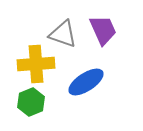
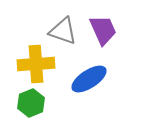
gray triangle: moved 3 px up
blue ellipse: moved 3 px right, 3 px up
green hexagon: moved 1 px down
